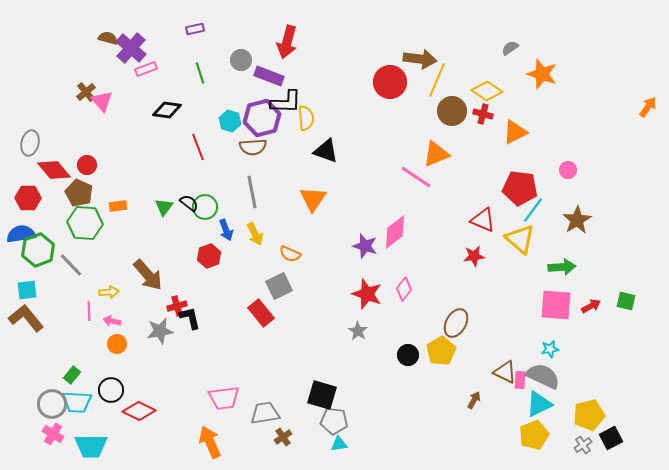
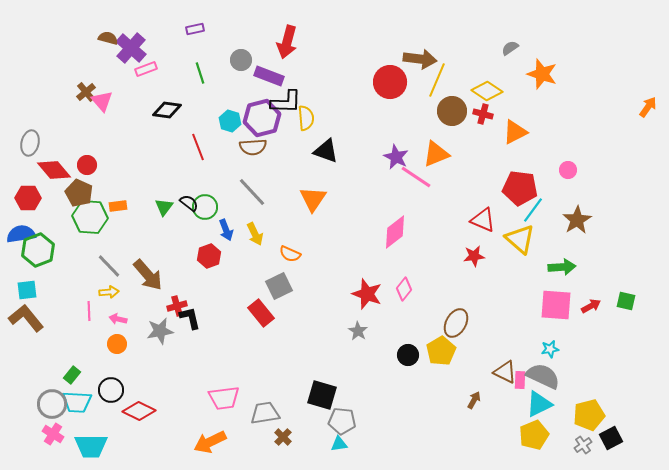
gray line at (252, 192): rotated 32 degrees counterclockwise
green hexagon at (85, 223): moved 5 px right, 6 px up
purple star at (365, 246): moved 31 px right, 89 px up; rotated 10 degrees clockwise
gray line at (71, 265): moved 38 px right, 1 px down
pink arrow at (112, 321): moved 6 px right, 2 px up
gray pentagon at (334, 421): moved 8 px right
brown cross at (283, 437): rotated 12 degrees counterclockwise
orange arrow at (210, 442): rotated 92 degrees counterclockwise
